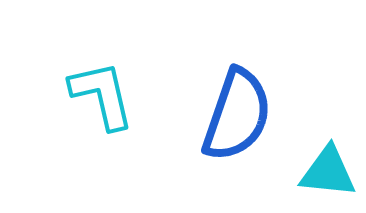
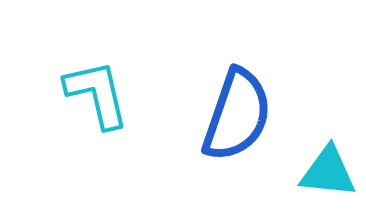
cyan L-shape: moved 5 px left, 1 px up
